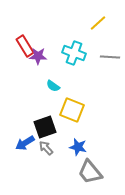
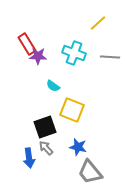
red rectangle: moved 2 px right, 2 px up
blue arrow: moved 4 px right, 15 px down; rotated 66 degrees counterclockwise
